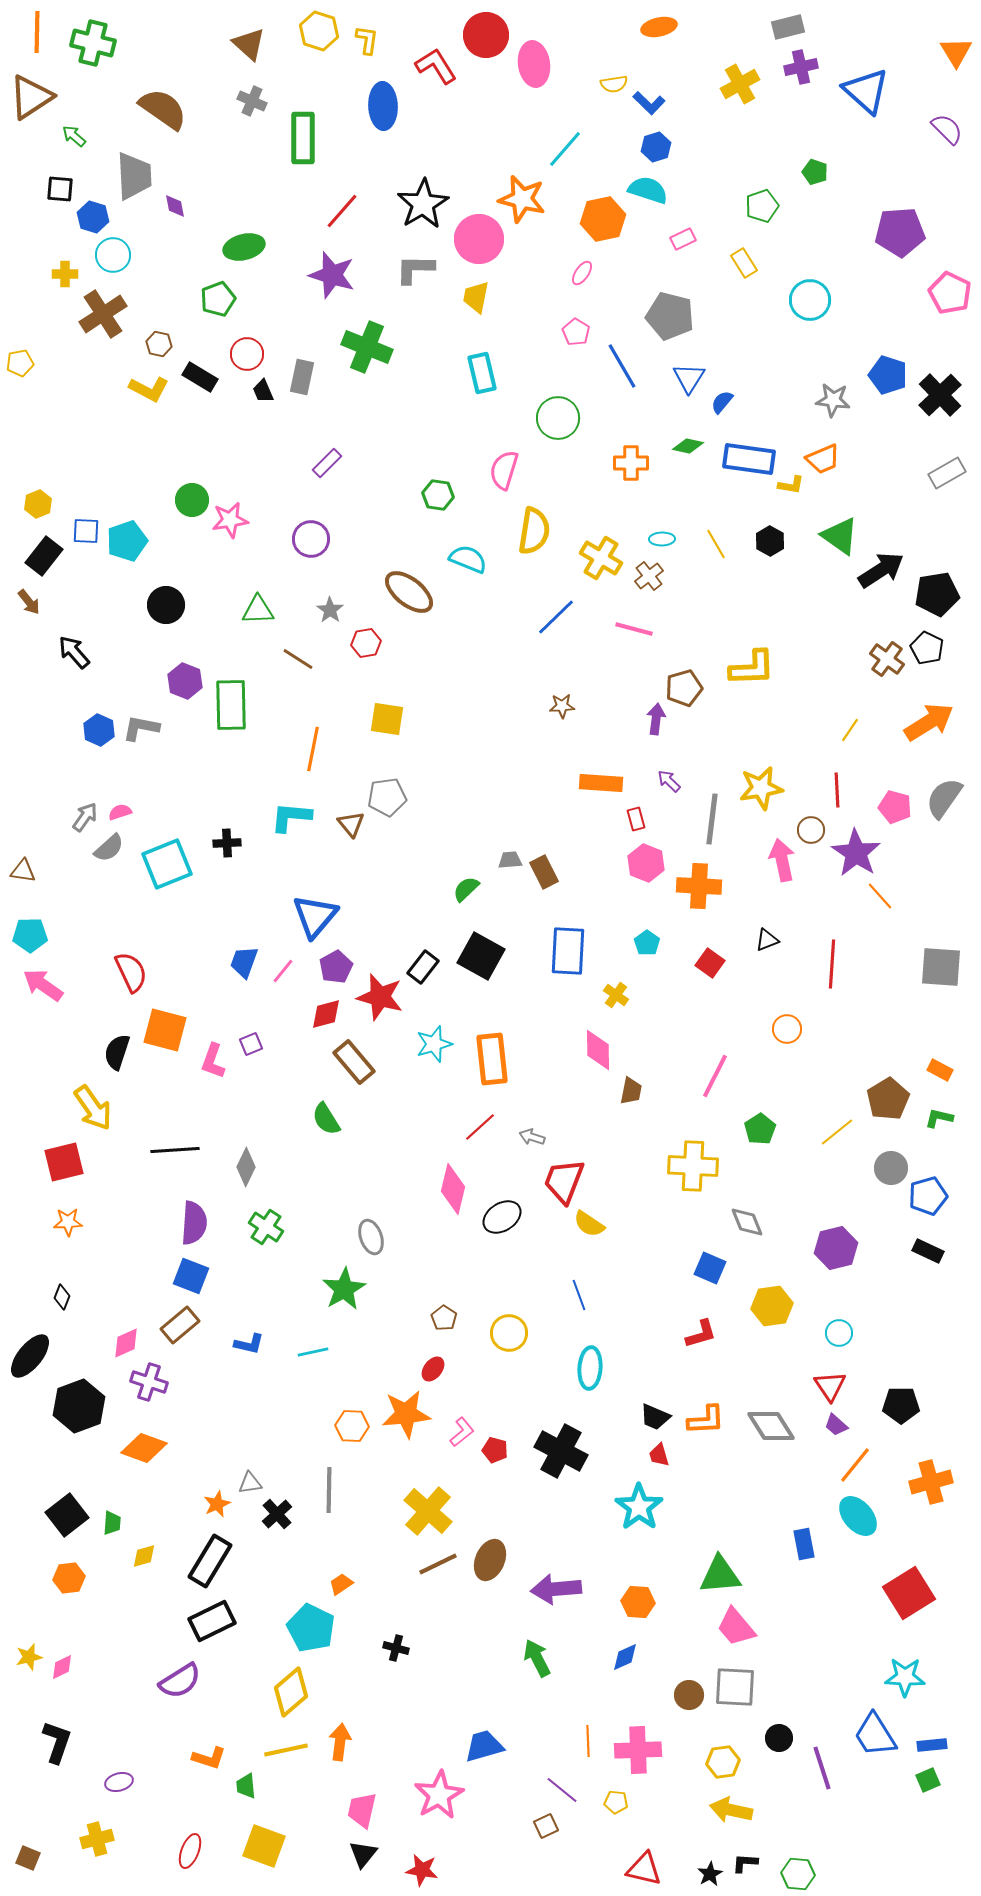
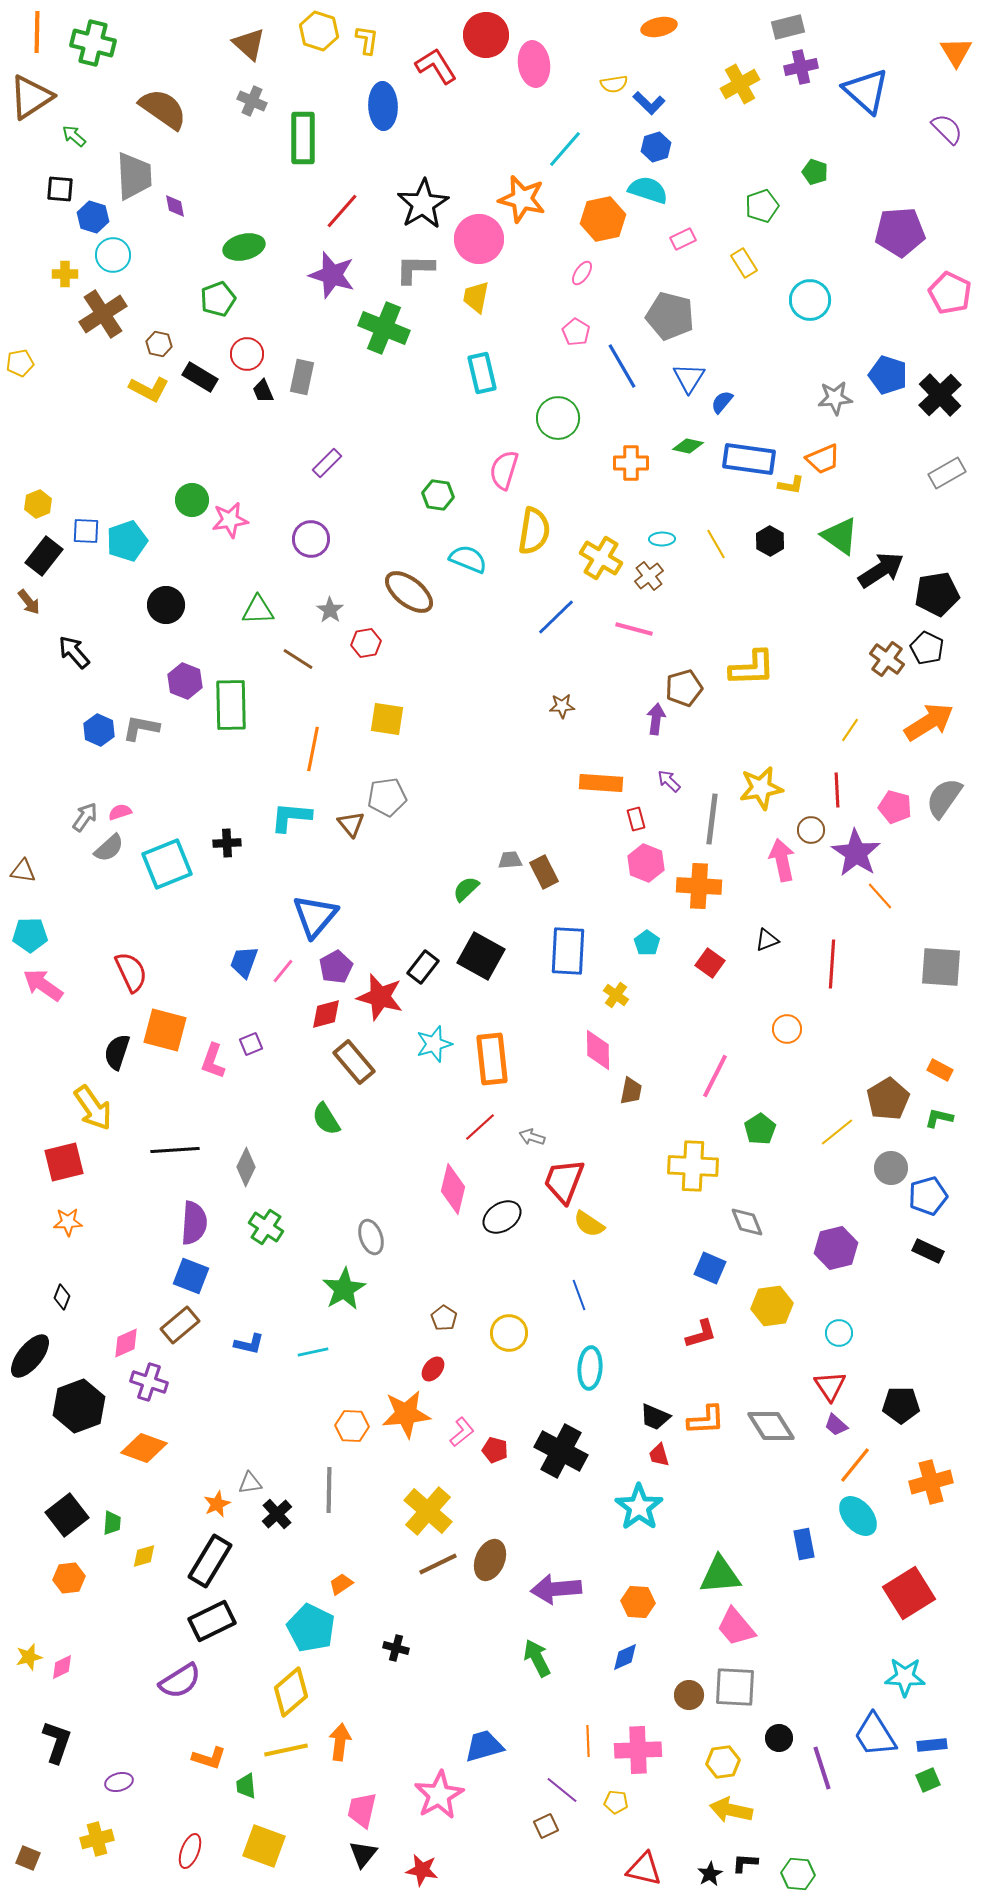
green cross at (367, 347): moved 17 px right, 19 px up
gray star at (833, 400): moved 2 px right, 2 px up; rotated 12 degrees counterclockwise
